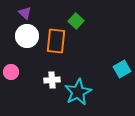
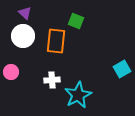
green square: rotated 21 degrees counterclockwise
white circle: moved 4 px left
cyan star: moved 3 px down
